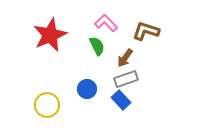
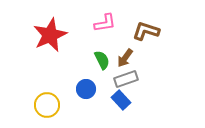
pink L-shape: moved 1 px left; rotated 125 degrees clockwise
green semicircle: moved 5 px right, 14 px down
blue circle: moved 1 px left
